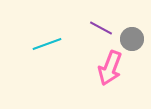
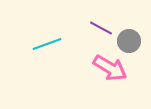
gray circle: moved 3 px left, 2 px down
pink arrow: rotated 80 degrees counterclockwise
